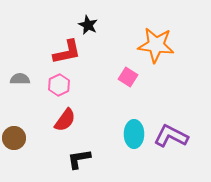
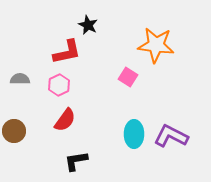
brown circle: moved 7 px up
black L-shape: moved 3 px left, 2 px down
